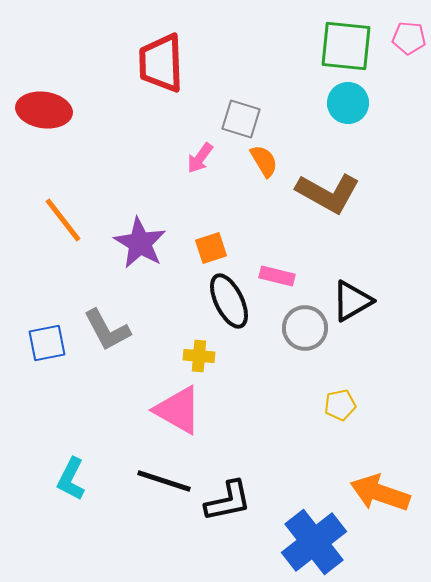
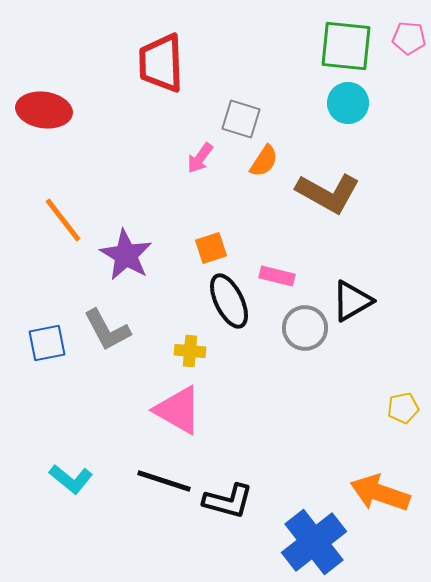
orange semicircle: rotated 64 degrees clockwise
purple star: moved 14 px left, 12 px down
yellow cross: moved 9 px left, 5 px up
yellow pentagon: moved 63 px right, 3 px down
cyan L-shape: rotated 78 degrees counterclockwise
black L-shape: rotated 27 degrees clockwise
